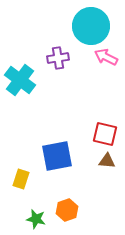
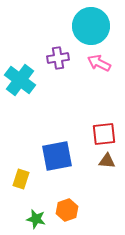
pink arrow: moved 7 px left, 6 px down
red square: moved 1 px left; rotated 20 degrees counterclockwise
